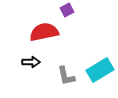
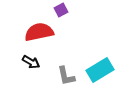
purple square: moved 6 px left
red semicircle: moved 5 px left
black arrow: rotated 30 degrees clockwise
